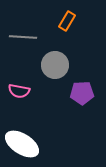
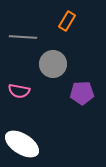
gray circle: moved 2 px left, 1 px up
